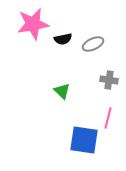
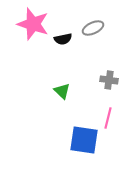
pink star: rotated 28 degrees clockwise
gray ellipse: moved 16 px up
